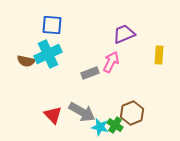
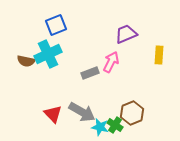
blue square: moved 4 px right; rotated 25 degrees counterclockwise
purple trapezoid: moved 2 px right
red triangle: moved 1 px up
